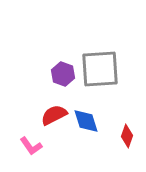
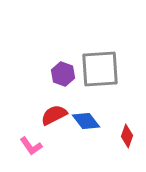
blue diamond: rotated 20 degrees counterclockwise
